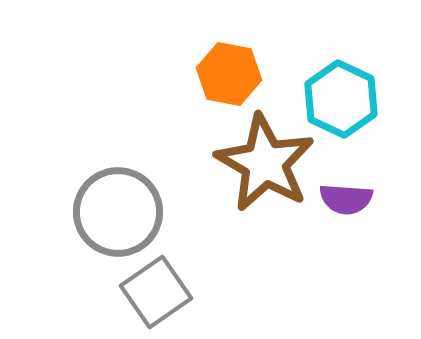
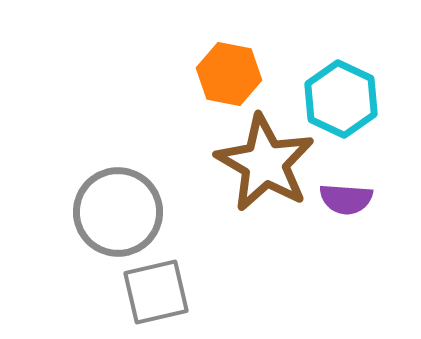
gray square: rotated 22 degrees clockwise
